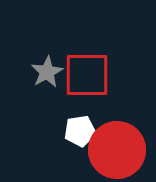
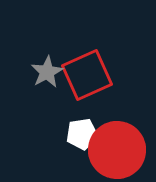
red square: rotated 24 degrees counterclockwise
white pentagon: moved 2 px right, 3 px down
